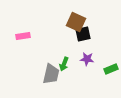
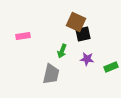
green arrow: moved 2 px left, 13 px up
green rectangle: moved 2 px up
